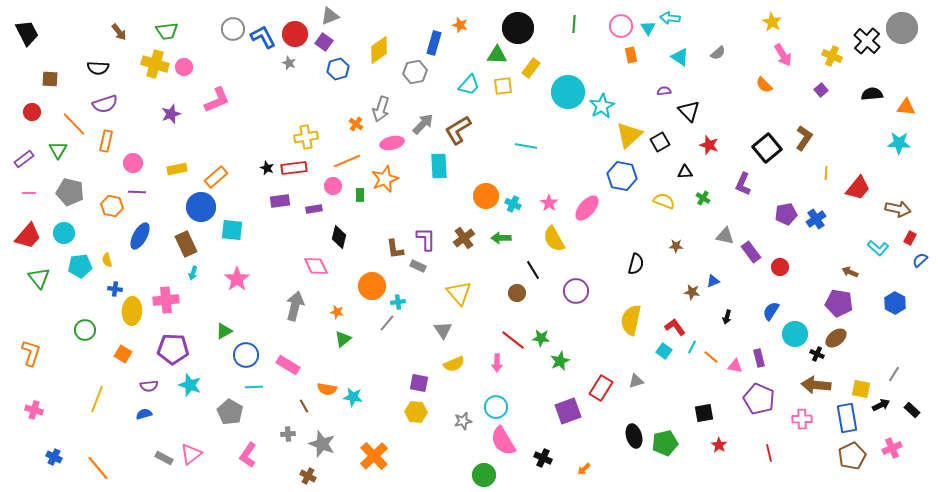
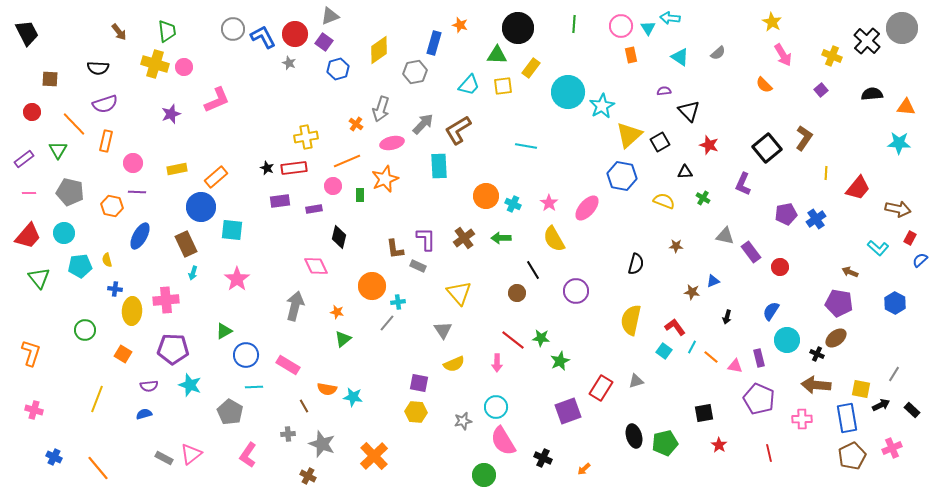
green trapezoid at (167, 31): rotated 90 degrees counterclockwise
cyan circle at (795, 334): moved 8 px left, 6 px down
